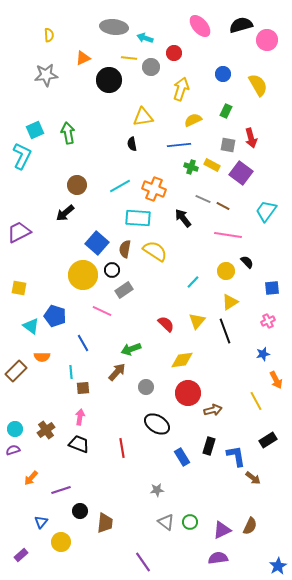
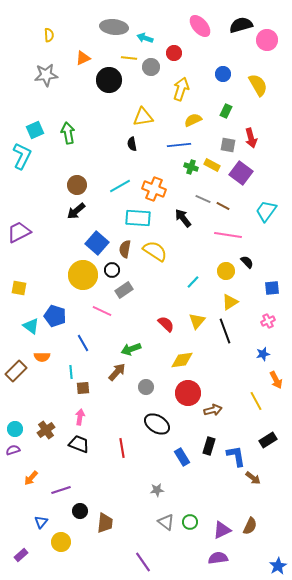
black arrow at (65, 213): moved 11 px right, 2 px up
